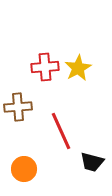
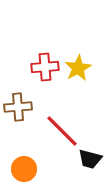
red line: moved 1 px right; rotated 21 degrees counterclockwise
black trapezoid: moved 2 px left, 3 px up
